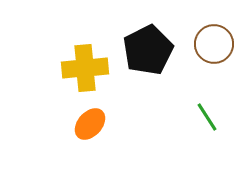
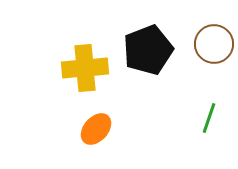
black pentagon: rotated 6 degrees clockwise
green line: moved 2 px right, 1 px down; rotated 52 degrees clockwise
orange ellipse: moved 6 px right, 5 px down
